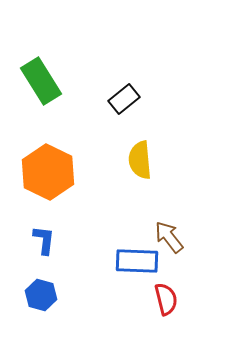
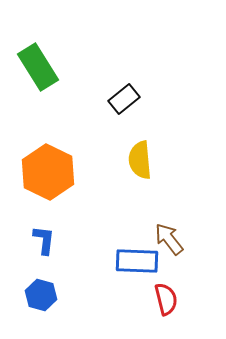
green rectangle: moved 3 px left, 14 px up
brown arrow: moved 2 px down
